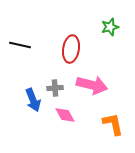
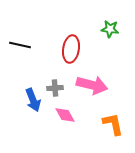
green star: moved 2 px down; rotated 24 degrees clockwise
